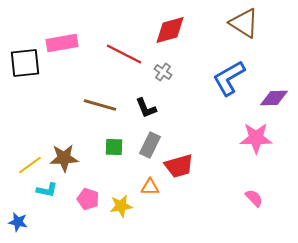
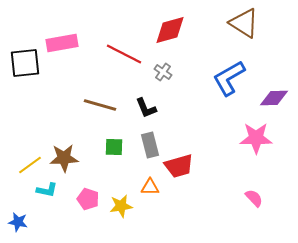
gray rectangle: rotated 40 degrees counterclockwise
